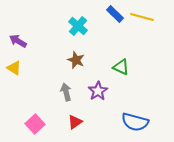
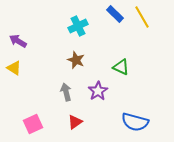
yellow line: rotated 45 degrees clockwise
cyan cross: rotated 24 degrees clockwise
pink square: moved 2 px left; rotated 18 degrees clockwise
